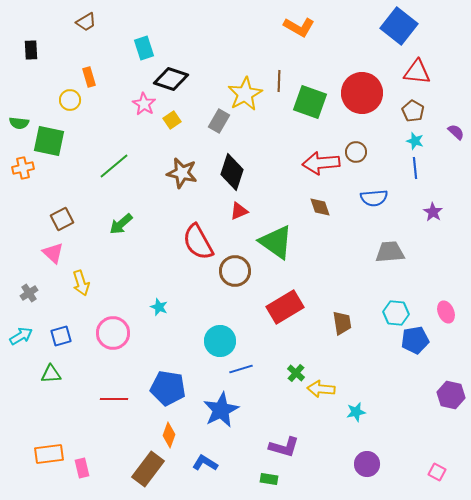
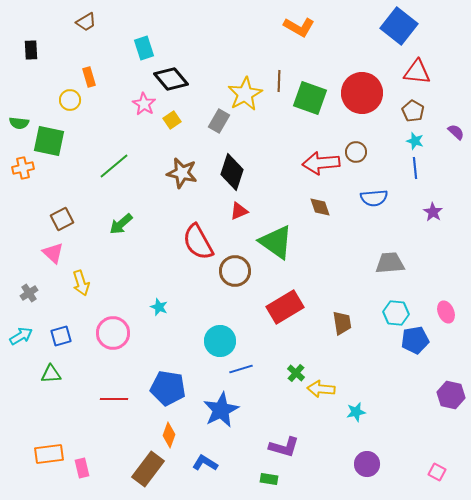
black diamond at (171, 79): rotated 32 degrees clockwise
green square at (310, 102): moved 4 px up
gray trapezoid at (390, 252): moved 11 px down
